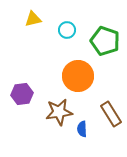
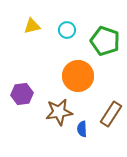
yellow triangle: moved 1 px left, 7 px down
brown rectangle: rotated 65 degrees clockwise
